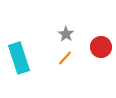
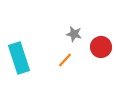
gray star: moved 8 px right; rotated 21 degrees counterclockwise
orange line: moved 2 px down
